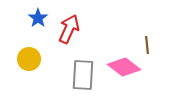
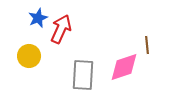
blue star: rotated 12 degrees clockwise
red arrow: moved 8 px left
yellow circle: moved 3 px up
pink diamond: rotated 56 degrees counterclockwise
